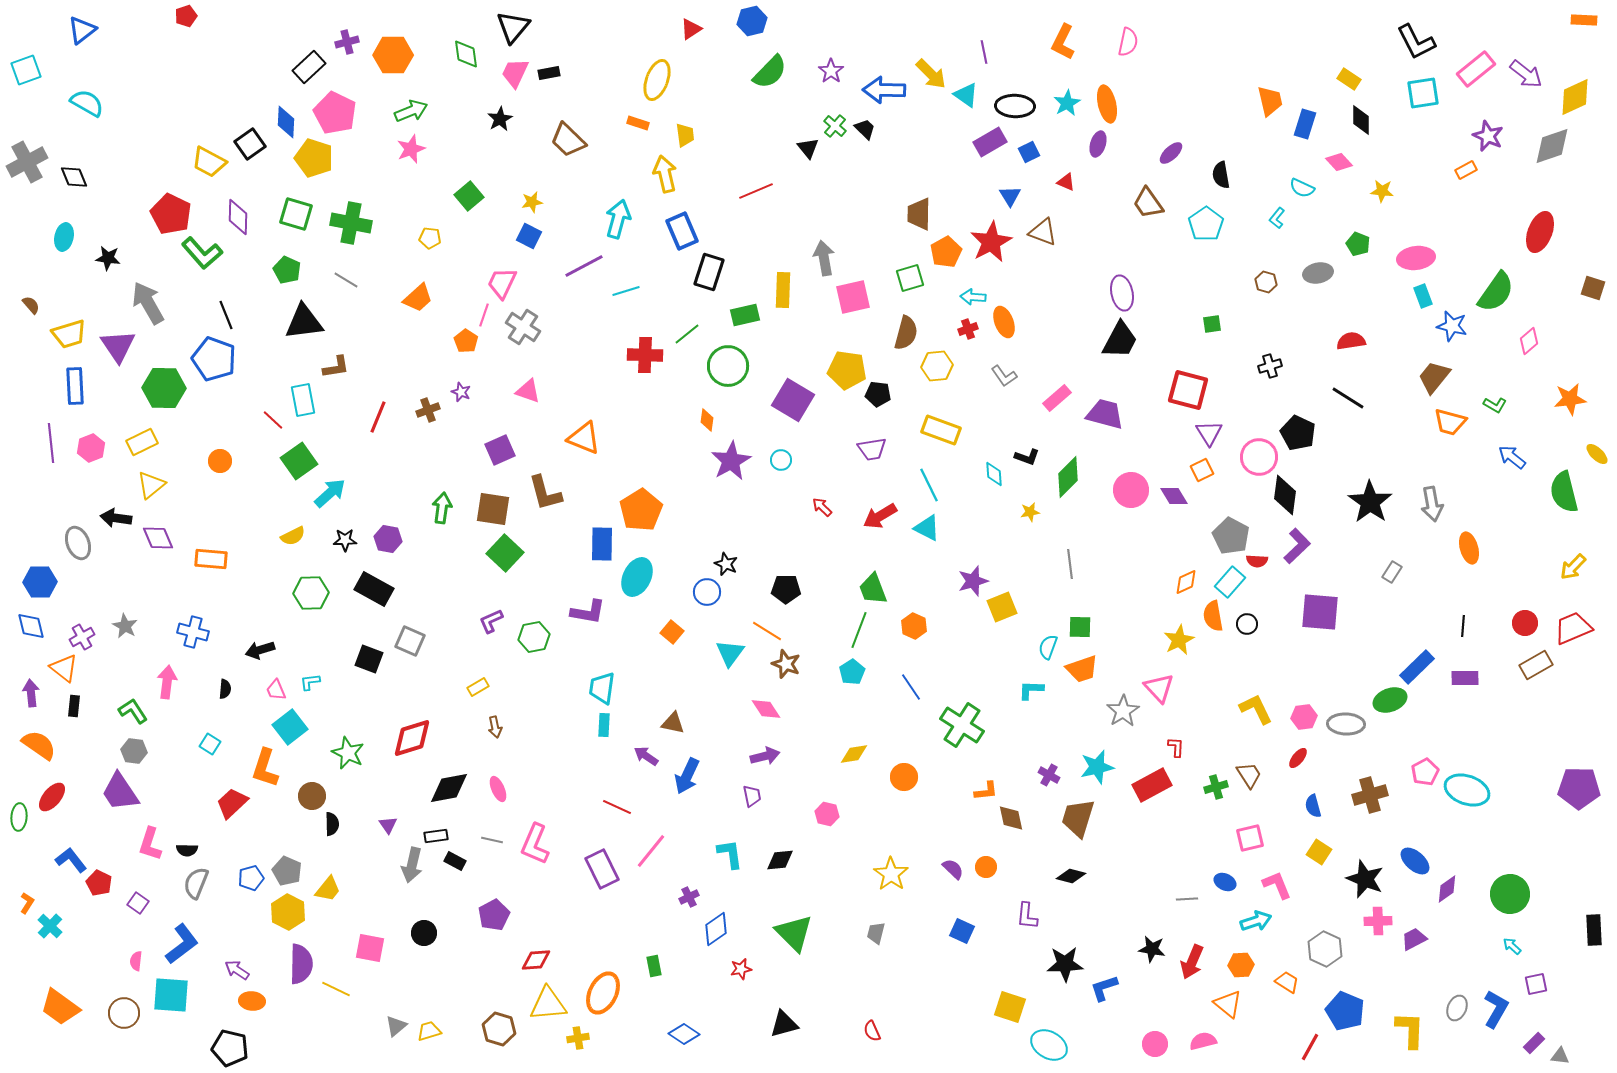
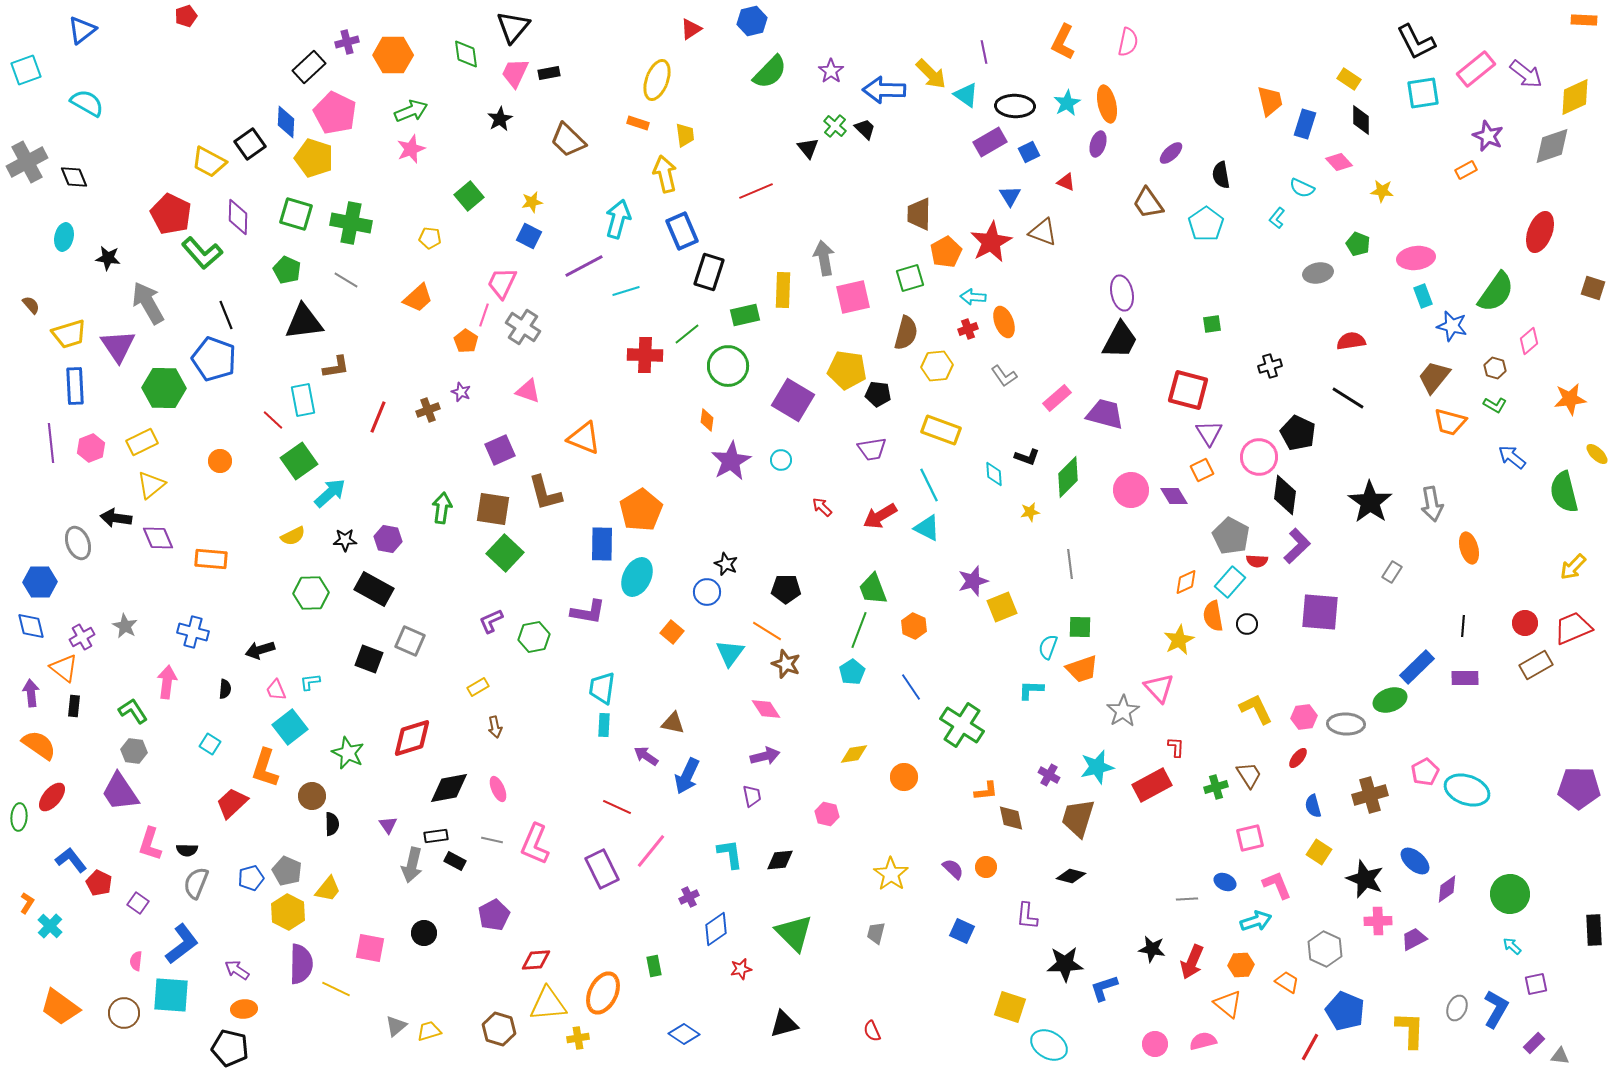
brown hexagon at (1266, 282): moved 229 px right, 86 px down
orange ellipse at (252, 1001): moved 8 px left, 8 px down; rotated 10 degrees counterclockwise
